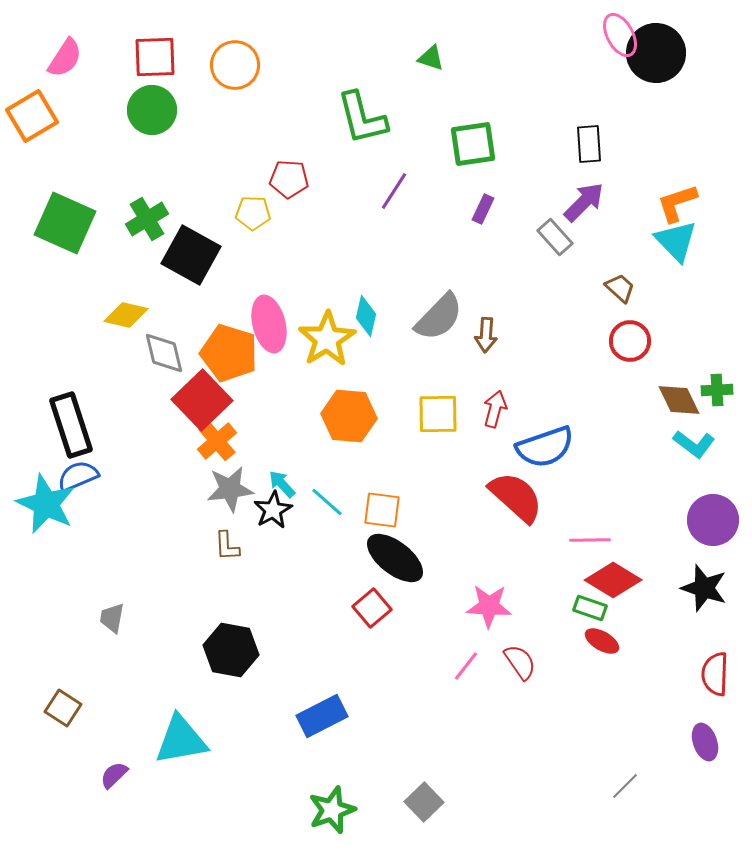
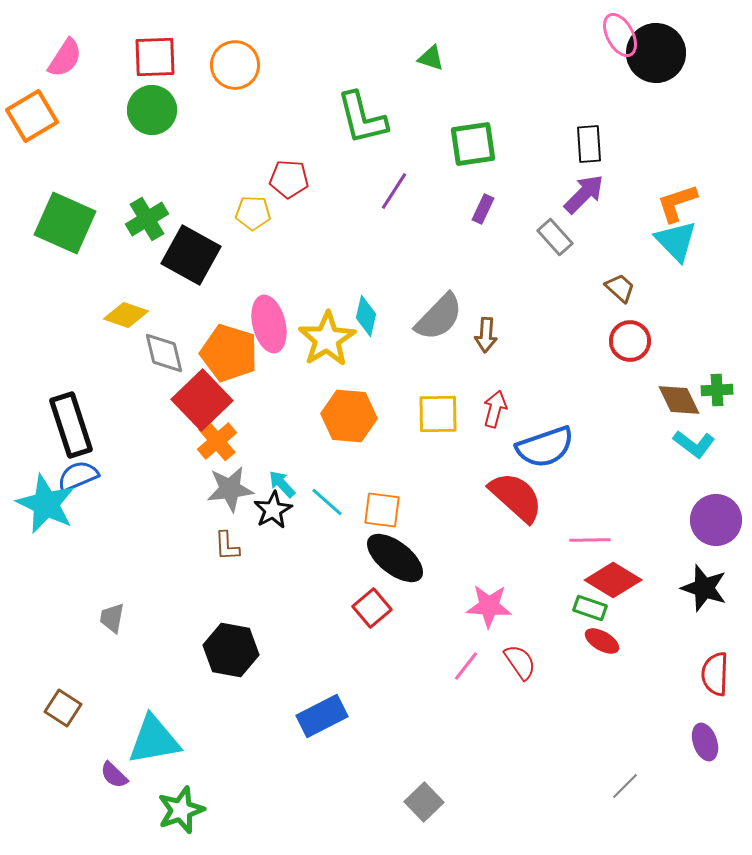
purple arrow at (584, 202): moved 8 px up
yellow diamond at (126, 315): rotated 6 degrees clockwise
purple circle at (713, 520): moved 3 px right
cyan triangle at (181, 740): moved 27 px left
purple semicircle at (114, 775): rotated 92 degrees counterclockwise
green star at (332, 810): moved 151 px left
